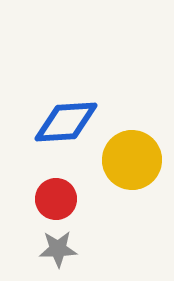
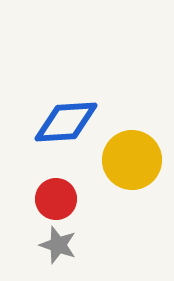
gray star: moved 4 px up; rotated 21 degrees clockwise
